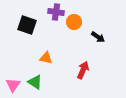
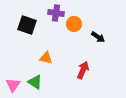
purple cross: moved 1 px down
orange circle: moved 2 px down
